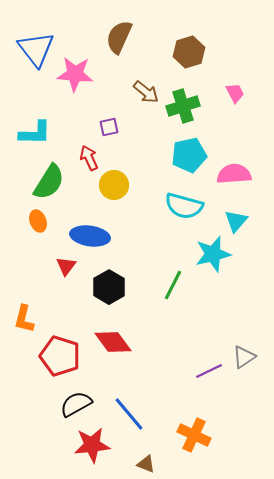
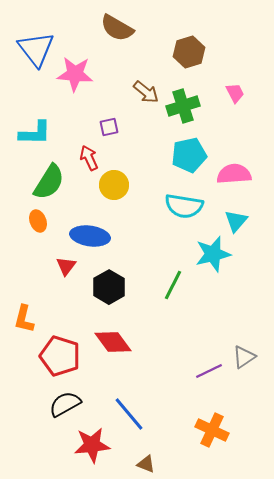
brown semicircle: moved 2 px left, 9 px up; rotated 84 degrees counterclockwise
cyan semicircle: rotated 6 degrees counterclockwise
black semicircle: moved 11 px left
orange cross: moved 18 px right, 5 px up
